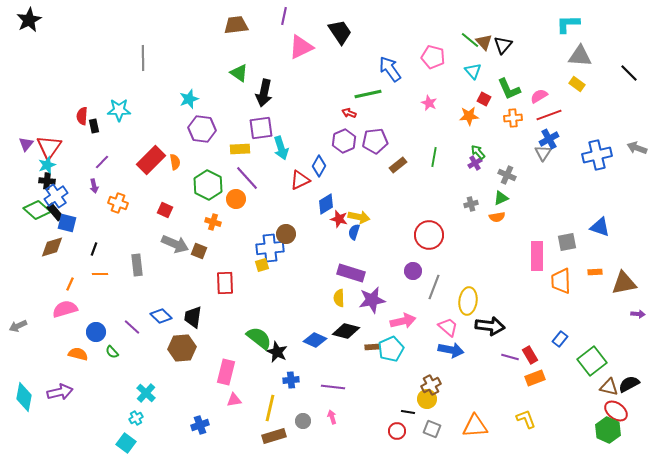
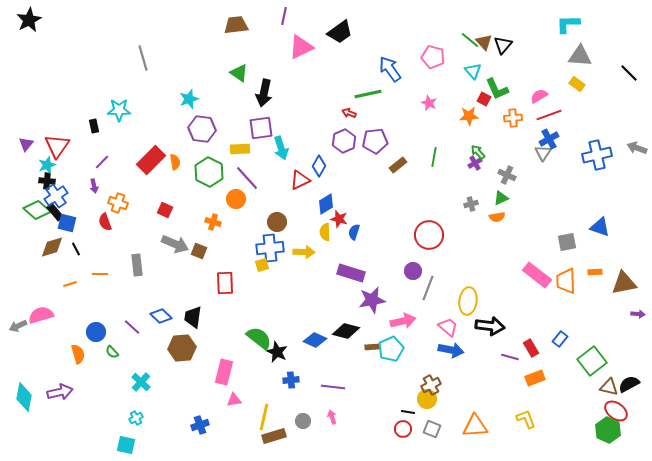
black trapezoid at (340, 32): rotated 88 degrees clockwise
gray line at (143, 58): rotated 15 degrees counterclockwise
green L-shape at (509, 89): moved 12 px left
red semicircle at (82, 116): moved 23 px right, 106 px down; rotated 24 degrees counterclockwise
red triangle at (49, 147): moved 8 px right, 1 px up
green hexagon at (208, 185): moved 1 px right, 13 px up
yellow arrow at (359, 217): moved 55 px left, 35 px down; rotated 10 degrees counterclockwise
brown circle at (286, 234): moved 9 px left, 12 px up
black line at (94, 249): moved 18 px left; rotated 48 degrees counterclockwise
pink rectangle at (537, 256): moved 19 px down; rotated 52 degrees counterclockwise
orange trapezoid at (561, 281): moved 5 px right
orange line at (70, 284): rotated 48 degrees clockwise
gray line at (434, 287): moved 6 px left, 1 px down
yellow semicircle at (339, 298): moved 14 px left, 66 px up
pink semicircle at (65, 309): moved 24 px left, 6 px down
orange semicircle at (78, 354): rotated 60 degrees clockwise
red rectangle at (530, 355): moved 1 px right, 7 px up
pink rectangle at (226, 372): moved 2 px left
cyan cross at (146, 393): moved 5 px left, 11 px up
yellow line at (270, 408): moved 6 px left, 9 px down
red circle at (397, 431): moved 6 px right, 2 px up
cyan square at (126, 443): moved 2 px down; rotated 24 degrees counterclockwise
